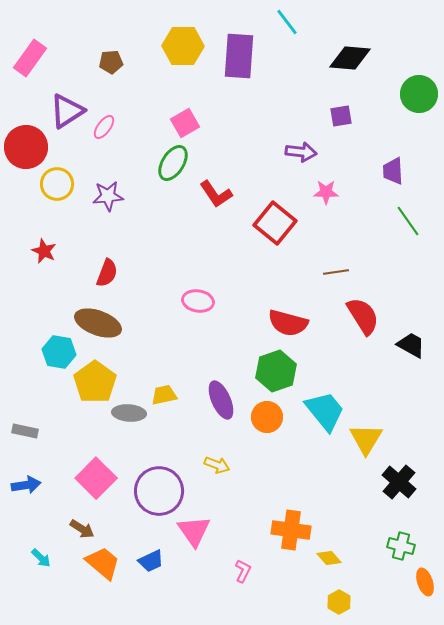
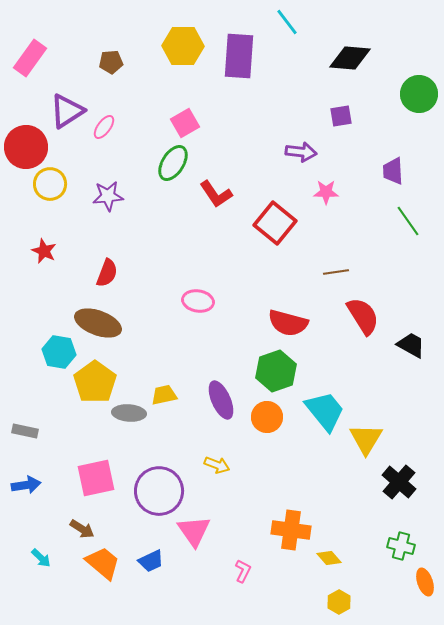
yellow circle at (57, 184): moved 7 px left
pink square at (96, 478): rotated 33 degrees clockwise
